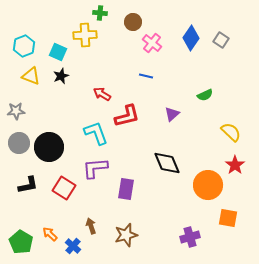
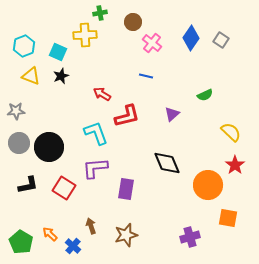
green cross: rotated 16 degrees counterclockwise
